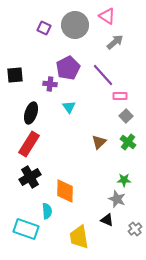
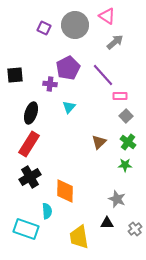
cyan triangle: rotated 16 degrees clockwise
green star: moved 1 px right, 15 px up
black triangle: moved 3 px down; rotated 24 degrees counterclockwise
